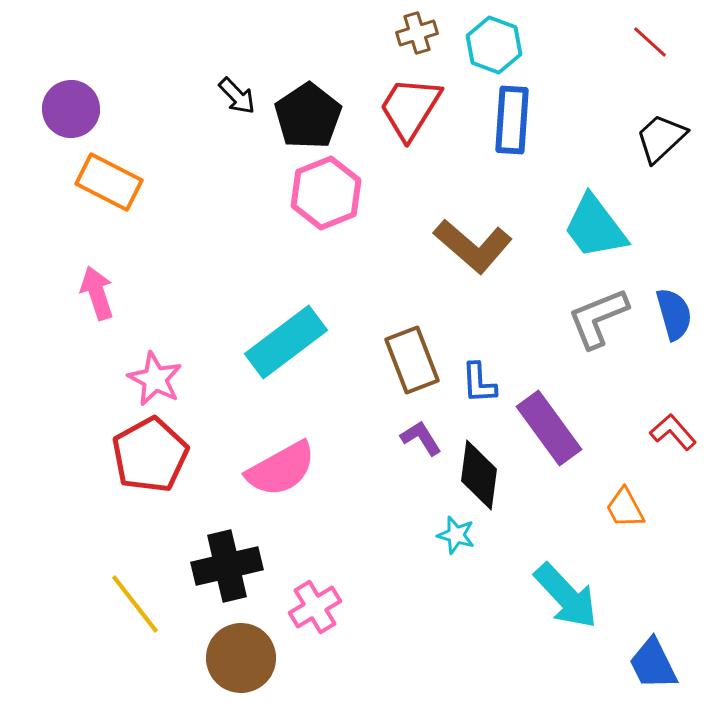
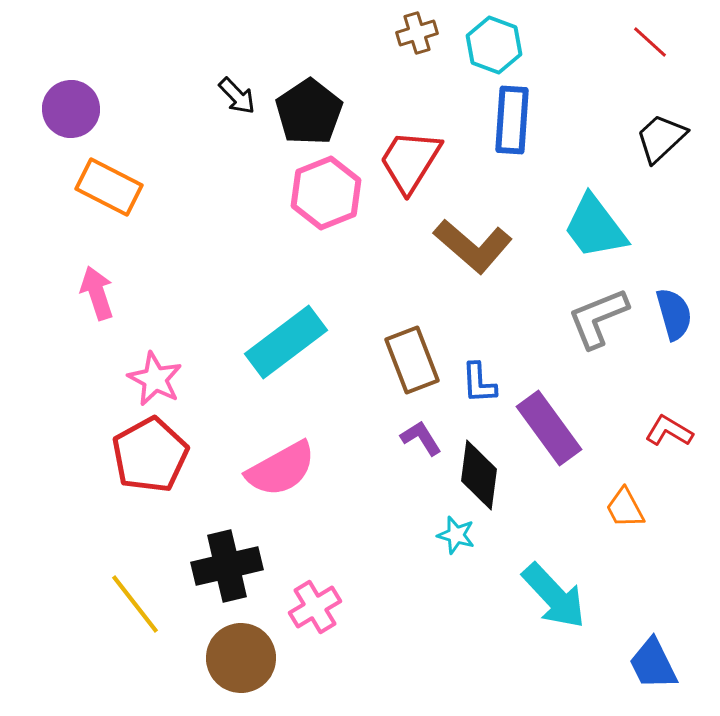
red trapezoid: moved 53 px down
black pentagon: moved 1 px right, 4 px up
orange rectangle: moved 5 px down
red L-shape: moved 4 px left, 1 px up; rotated 18 degrees counterclockwise
cyan arrow: moved 12 px left
